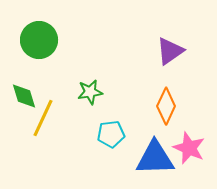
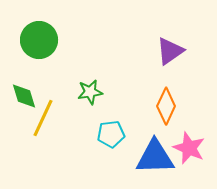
blue triangle: moved 1 px up
